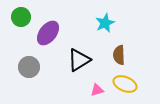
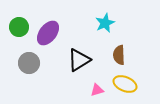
green circle: moved 2 px left, 10 px down
gray circle: moved 4 px up
